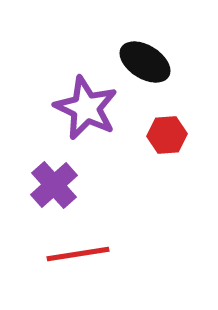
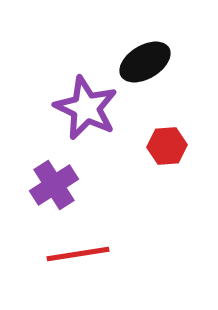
black ellipse: rotated 63 degrees counterclockwise
red hexagon: moved 11 px down
purple cross: rotated 9 degrees clockwise
